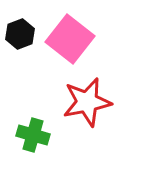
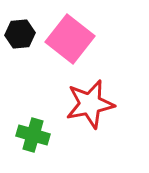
black hexagon: rotated 16 degrees clockwise
red star: moved 3 px right, 2 px down
